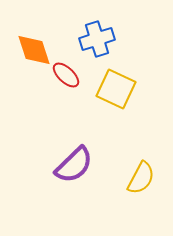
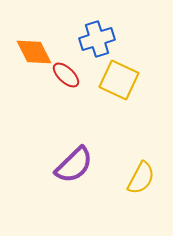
orange diamond: moved 2 px down; rotated 9 degrees counterclockwise
yellow square: moved 3 px right, 9 px up
